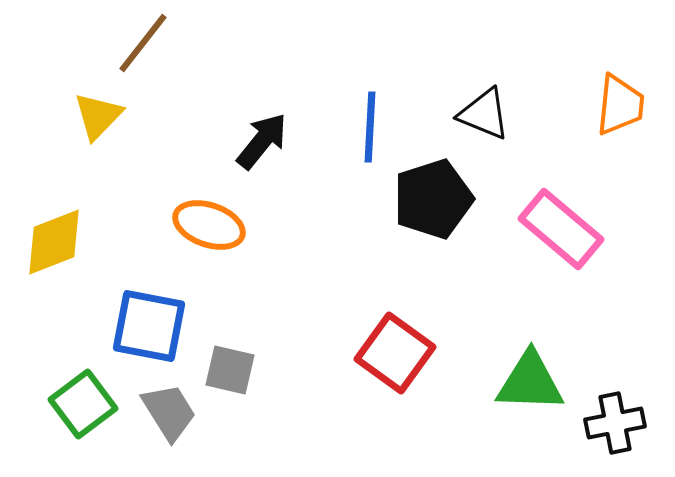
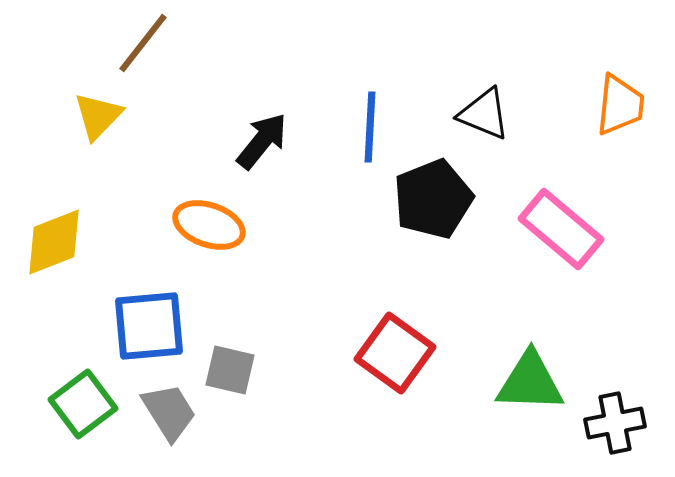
black pentagon: rotated 4 degrees counterclockwise
blue square: rotated 16 degrees counterclockwise
